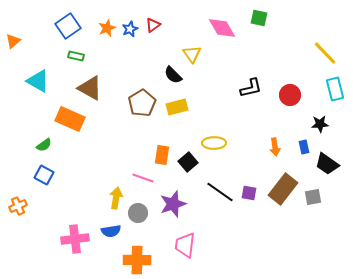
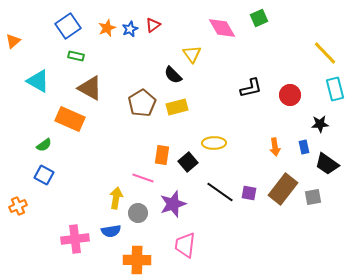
green square at (259, 18): rotated 36 degrees counterclockwise
